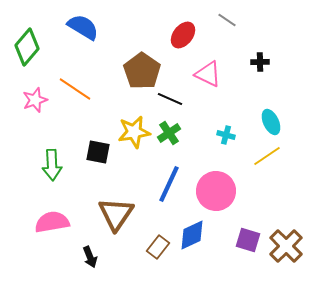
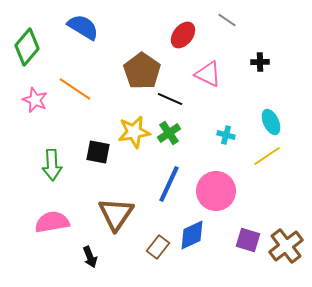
pink star: rotated 30 degrees counterclockwise
brown cross: rotated 8 degrees clockwise
